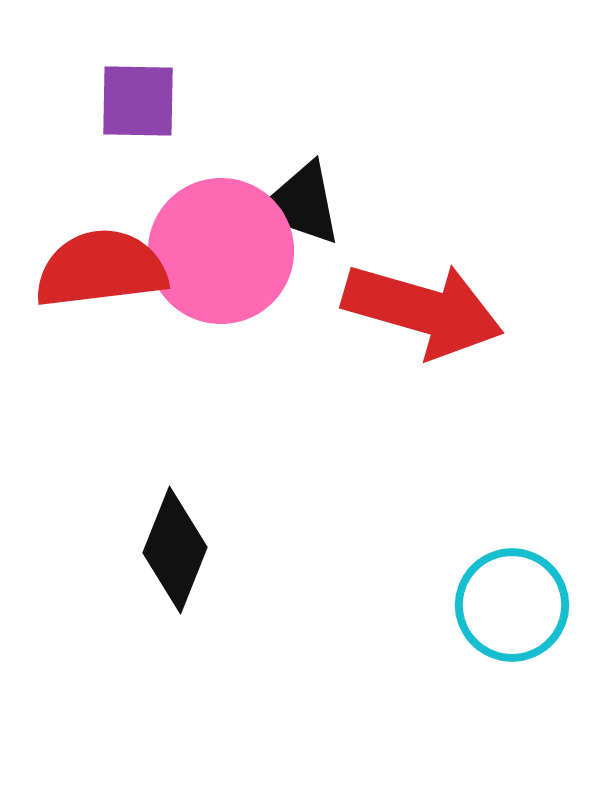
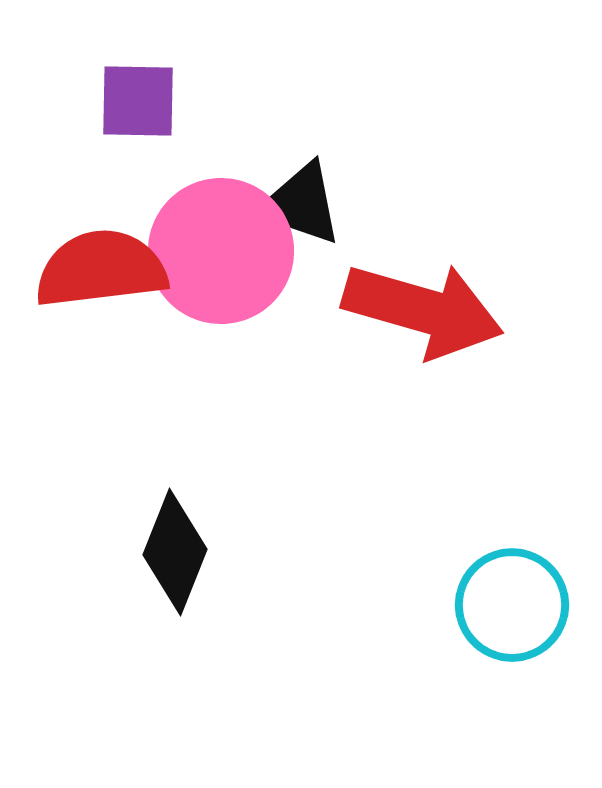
black diamond: moved 2 px down
